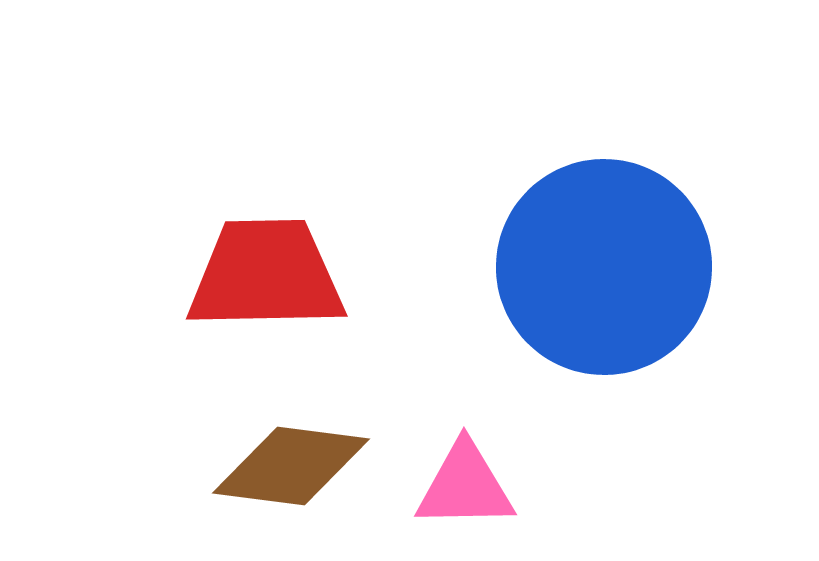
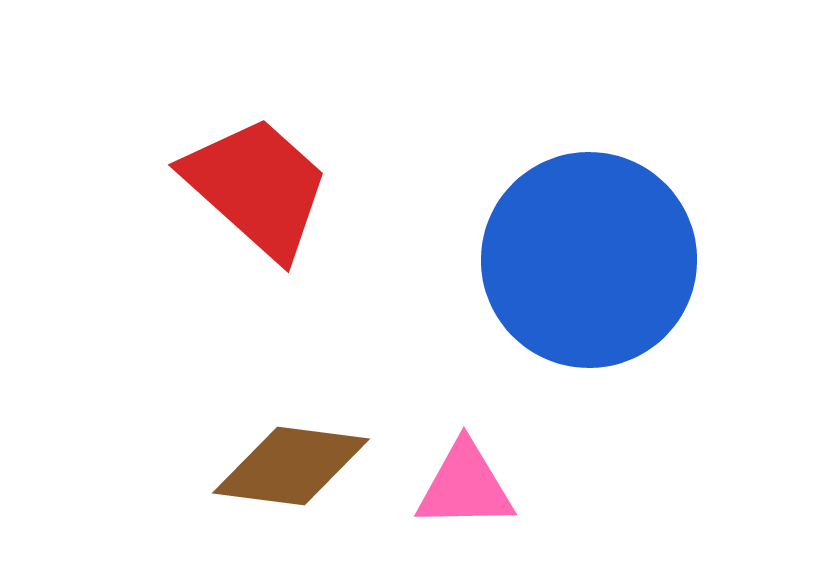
blue circle: moved 15 px left, 7 px up
red trapezoid: moved 9 px left, 88 px up; rotated 43 degrees clockwise
